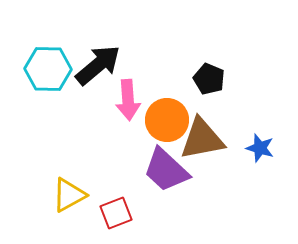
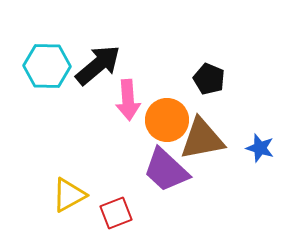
cyan hexagon: moved 1 px left, 3 px up
